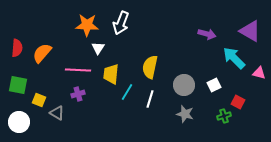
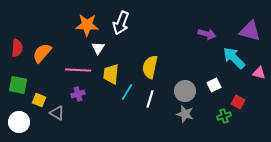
purple triangle: rotated 15 degrees counterclockwise
gray circle: moved 1 px right, 6 px down
